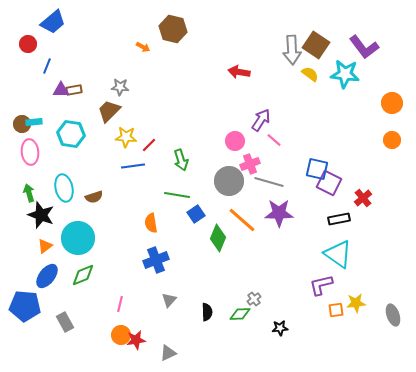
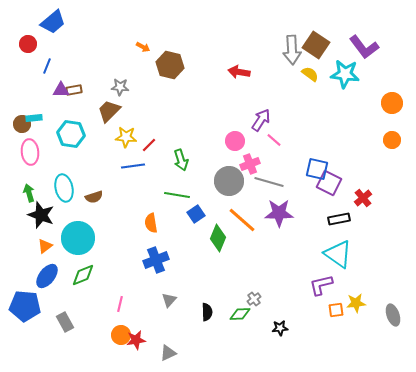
brown hexagon at (173, 29): moved 3 px left, 36 px down
cyan rectangle at (34, 122): moved 4 px up
